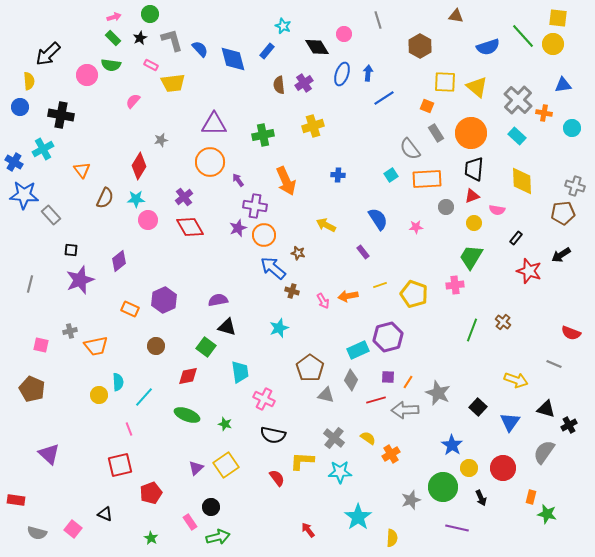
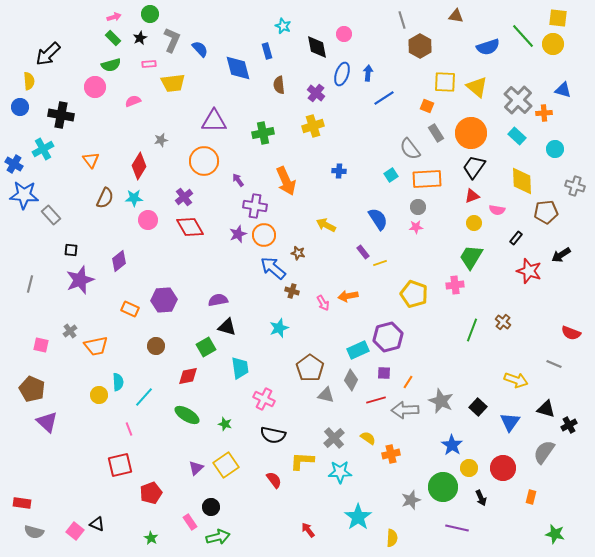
gray line at (378, 20): moved 24 px right
gray L-shape at (172, 40): rotated 40 degrees clockwise
black diamond at (317, 47): rotated 20 degrees clockwise
blue rectangle at (267, 51): rotated 56 degrees counterclockwise
blue diamond at (233, 59): moved 5 px right, 9 px down
green semicircle at (111, 65): rotated 24 degrees counterclockwise
pink rectangle at (151, 65): moved 2 px left, 1 px up; rotated 32 degrees counterclockwise
pink circle at (87, 75): moved 8 px right, 12 px down
purple cross at (304, 83): moved 12 px right, 10 px down; rotated 18 degrees counterclockwise
blue triangle at (563, 85): moved 5 px down; rotated 24 degrees clockwise
pink semicircle at (133, 101): rotated 28 degrees clockwise
orange cross at (544, 113): rotated 14 degrees counterclockwise
purple triangle at (214, 124): moved 3 px up
cyan circle at (572, 128): moved 17 px left, 21 px down
green cross at (263, 135): moved 2 px up
blue cross at (14, 162): moved 2 px down
orange circle at (210, 162): moved 6 px left, 1 px up
black trapezoid at (474, 169): moved 2 px up; rotated 30 degrees clockwise
orange triangle at (82, 170): moved 9 px right, 10 px up
blue cross at (338, 175): moved 1 px right, 4 px up
cyan star at (136, 199): moved 2 px left, 1 px up
gray circle at (446, 207): moved 28 px left
brown pentagon at (563, 213): moved 17 px left, 1 px up
purple star at (238, 228): moved 6 px down
yellow line at (380, 285): moved 22 px up
purple hexagon at (164, 300): rotated 20 degrees clockwise
pink arrow at (323, 301): moved 2 px down
gray cross at (70, 331): rotated 24 degrees counterclockwise
green square at (206, 347): rotated 24 degrees clockwise
cyan trapezoid at (240, 372): moved 4 px up
purple square at (388, 377): moved 4 px left, 4 px up
gray star at (438, 393): moved 3 px right, 8 px down
green ellipse at (187, 415): rotated 10 degrees clockwise
gray cross at (334, 438): rotated 10 degrees clockwise
purple triangle at (49, 454): moved 2 px left, 32 px up
orange cross at (391, 454): rotated 18 degrees clockwise
red semicircle at (277, 478): moved 3 px left, 2 px down
red rectangle at (16, 500): moved 6 px right, 3 px down
black triangle at (105, 514): moved 8 px left, 10 px down
green star at (547, 514): moved 8 px right, 20 px down
pink square at (73, 529): moved 2 px right, 2 px down
gray semicircle at (37, 533): moved 3 px left, 1 px up
